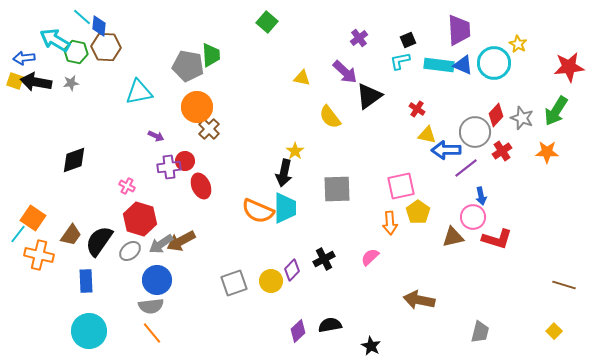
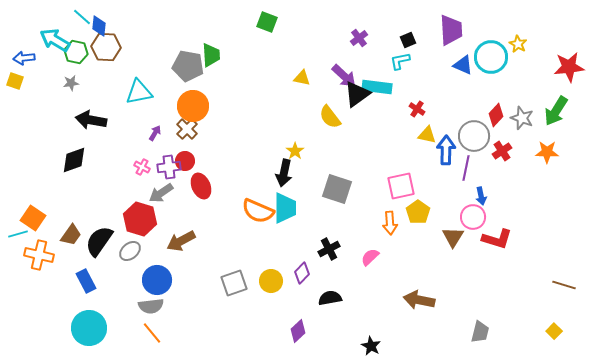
green square at (267, 22): rotated 20 degrees counterclockwise
purple trapezoid at (459, 30): moved 8 px left
cyan circle at (494, 63): moved 3 px left, 6 px up
cyan rectangle at (439, 65): moved 62 px left, 22 px down
purple arrow at (345, 72): moved 1 px left, 4 px down
black arrow at (36, 82): moved 55 px right, 38 px down
black triangle at (369, 96): moved 12 px left, 2 px up
orange circle at (197, 107): moved 4 px left, 1 px up
brown cross at (209, 129): moved 22 px left
gray circle at (475, 132): moved 1 px left, 4 px down
purple arrow at (156, 136): moved 1 px left, 3 px up; rotated 84 degrees counterclockwise
blue arrow at (446, 150): rotated 92 degrees clockwise
purple line at (466, 168): rotated 40 degrees counterclockwise
pink cross at (127, 186): moved 15 px right, 19 px up
gray square at (337, 189): rotated 20 degrees clockwise
cyan line at (18, 234): rotated 36 degrees clockwise
brown triangle at (453, 237): rotated 45 degrees counterclockwise
gray arrow at (161, 244): moved 51 px up
black cross at (324, 259): moved 5 px right, 10 px up
purple diamond at (292, 270): moved 10 px right, 3 px down
blue rectangle at (86, 281): rotated 25 degrees counterclockwise
black semicircle at (330, 325): moved 27 px up
cyan circle at (89, 331): moved 3 px up
